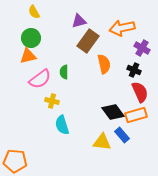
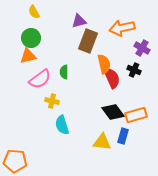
brown rectangle: rotated 15 degrees counterclockwise
red semicircle: moved 28 px left, 14 px up
blue rectangle: moved 1 px right, 1 px down; rotated 56 degrees clockwise
